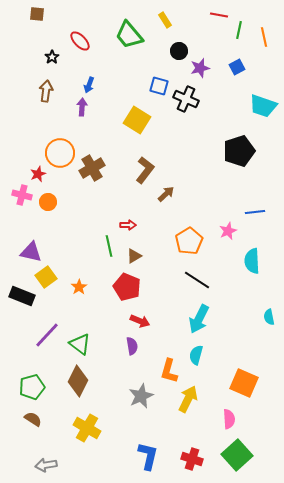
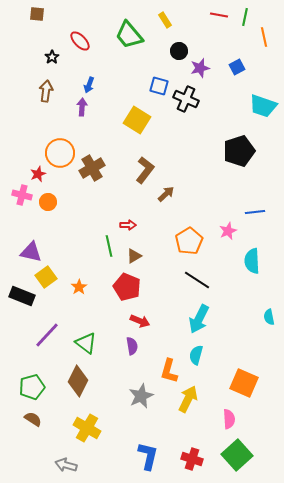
green line at (239, 30): moved 6 px right, 13 px up
green triangle at (80, 344): moved 6 px right, 1 px up
gray arrow at (46, 465): moved 20 px right; rotated 25 degrees clockwise
